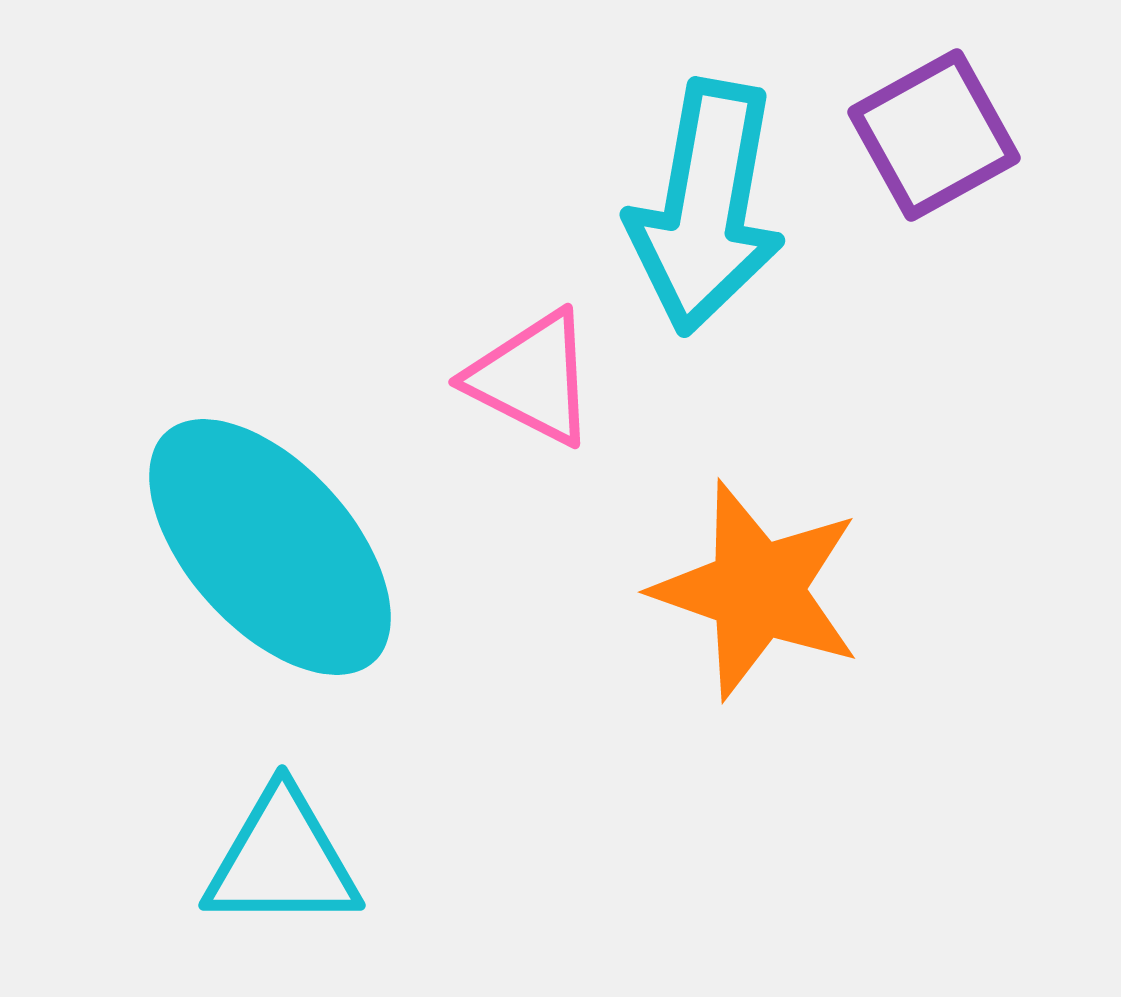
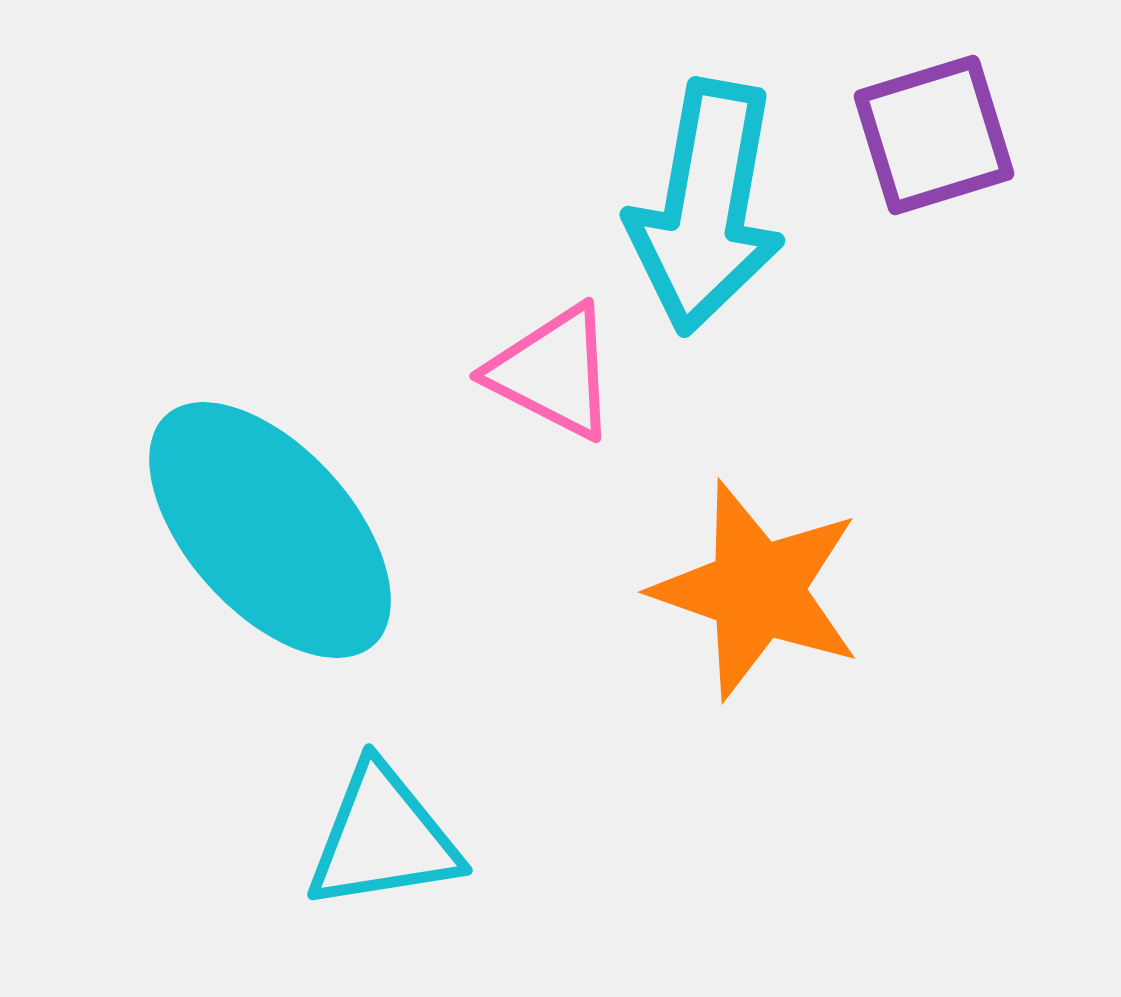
purple square: rotated 12 degrees clockwise
pink triangle: moved 21 px right, 6 px up
cyan ellipse: moved 17 px up
cyan triangle: moved 101 px right, 22 px up; rotated 9 degrees counterclockwise
